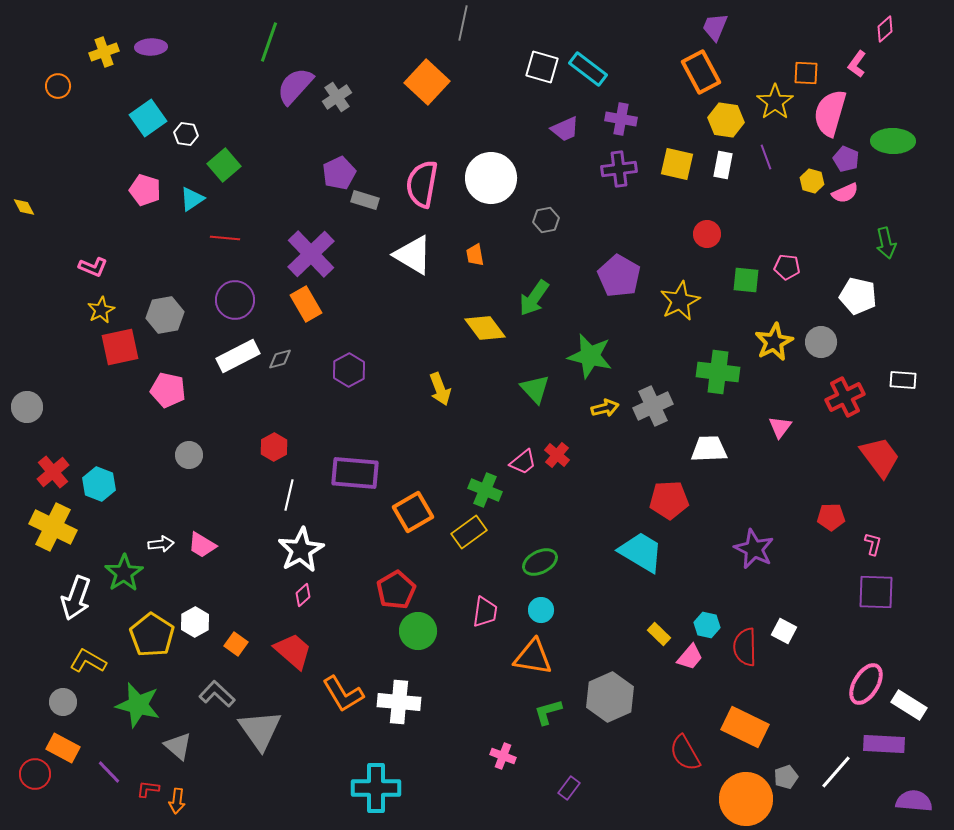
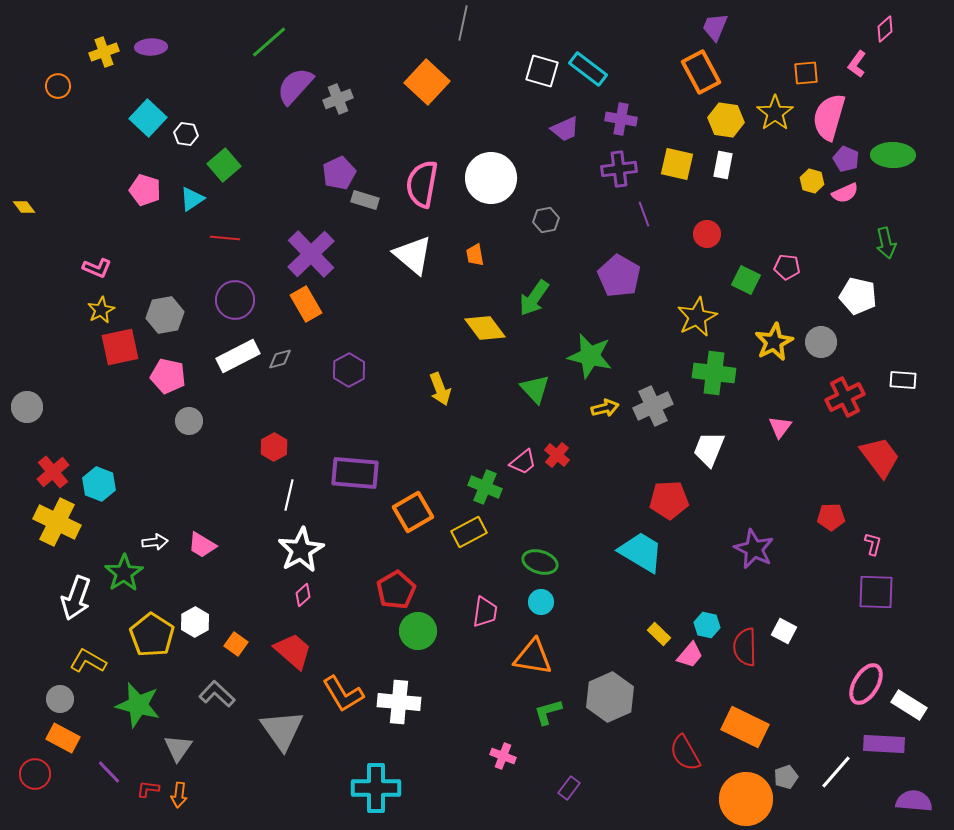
green line at (269, 42): rotated 30 degrees clockwise
white square at (542, 67): moved 4 px down
orange square at (806, 73): rotated 8 degrees counterclockwise
gray cross at (337, 97): moved 1 px right, 2 px down; rotated 12 degrees clockwise
yellow star at (775, 102): moved 11 px down
pink semicircle at (830, 113): moved 1 px left, 4 px down
cyan square at (148, 118): rotated 12 degrees counterclockwise
green ellipse at (893, 141): moved 14 px down
purple line at (766, 157): moved 122 px left, 57 px down
yellow diamond at (24, 207): rotated 10 degrees counterclockwise
white triangle at (413, 255): rotated 9 degrees clockwise
pink L-shape at (93, 267): moved 4 px right, 1 px down
green square at (746, 280): rotated 20 degrees clockwise
yellow star at (680, 301): moved 17 px right, 16 px down
green cross at (718, 372): moved 4 px left, 1 px down
pink pentagon at (168, 390): moved 14 px up
white trapezoid at (709, 449): rotated 66 degrees counterclockwise
gray circle at (189, 455): moved 34 px up
green cross at (485, 490): moved 3 px up
yellow cross at (53, 527): moved 4 px right, 5 px up
yellow rectangle at (469, 532): rotated 8 degrees clockwise
white arrow at (161, 544): moved 6 px left, 2 px up
green ellipse at (540, 562): rotated 44 degrees clockwise
cyan circle at (541, 610): moved 8 px up
pink trapezoid at (690, 657): moved 2 px up
gray circle at (63, 702): moved 3 px left, 3 px up
gray triangle at (260, 730): moved 22 px right
gray triangle at (178, 746): moved 2 px down; rotated 24 degrees clockwise
orange rectangle at (63, 748): moved 10 px up
orange arrow at (177, 801): moved 2 px right, 6 px up
